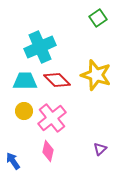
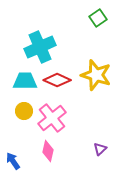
red diamond: rotated 20 degrees counterclockwise
